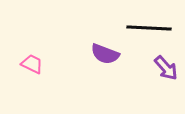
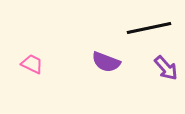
black line: rotated 15 degrees counterclockwise
purple semicircle: moved 1 px right, 8 px down
